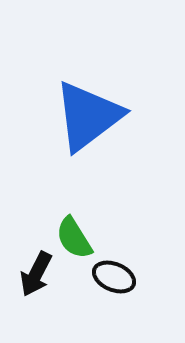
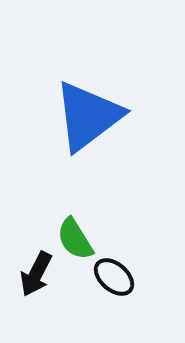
green semicircle: moved 1 px right, 1 px down
black ellipse: rotated 18 degrees clockwise
